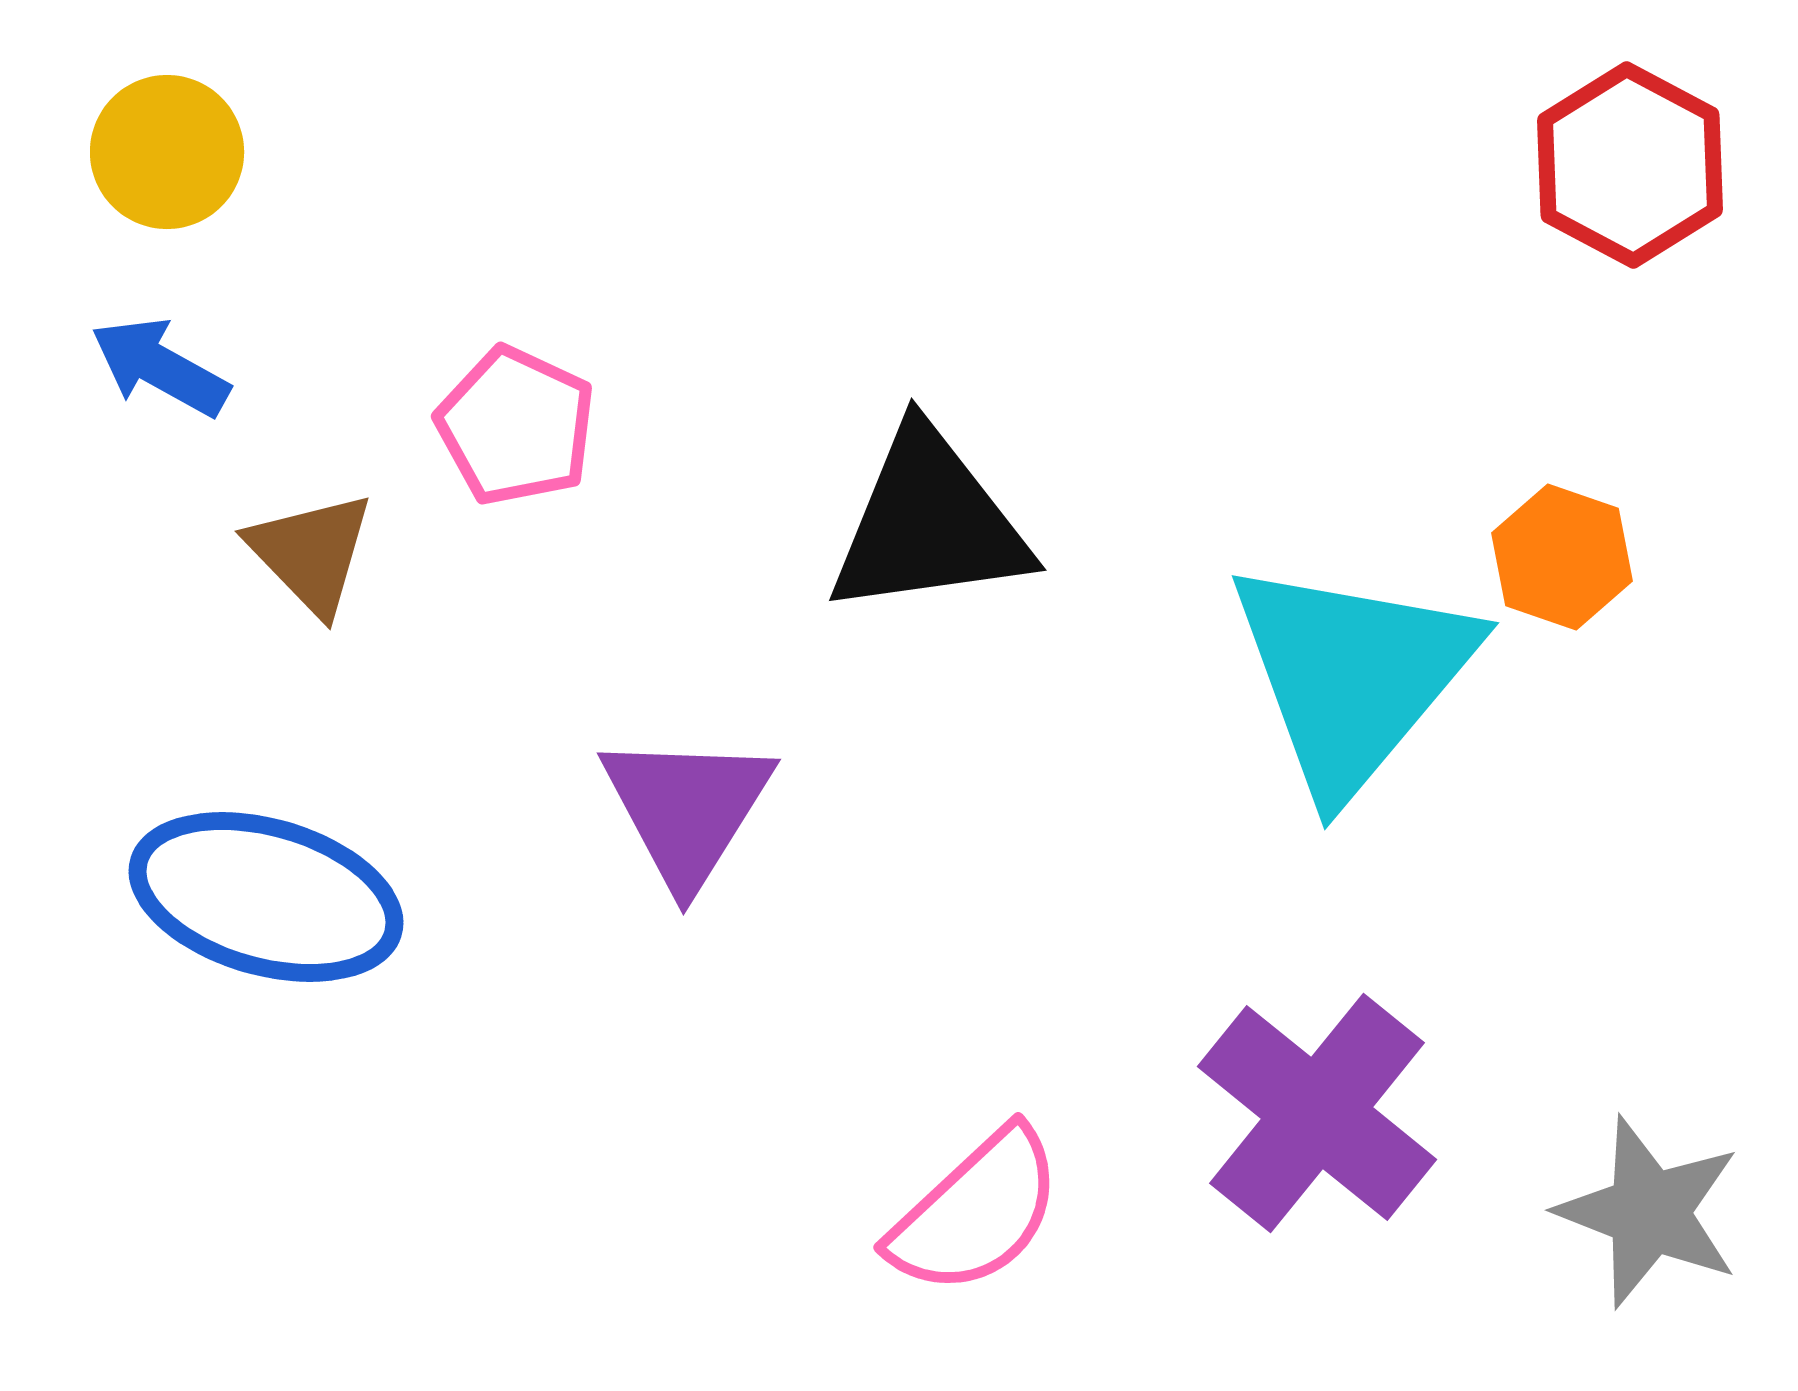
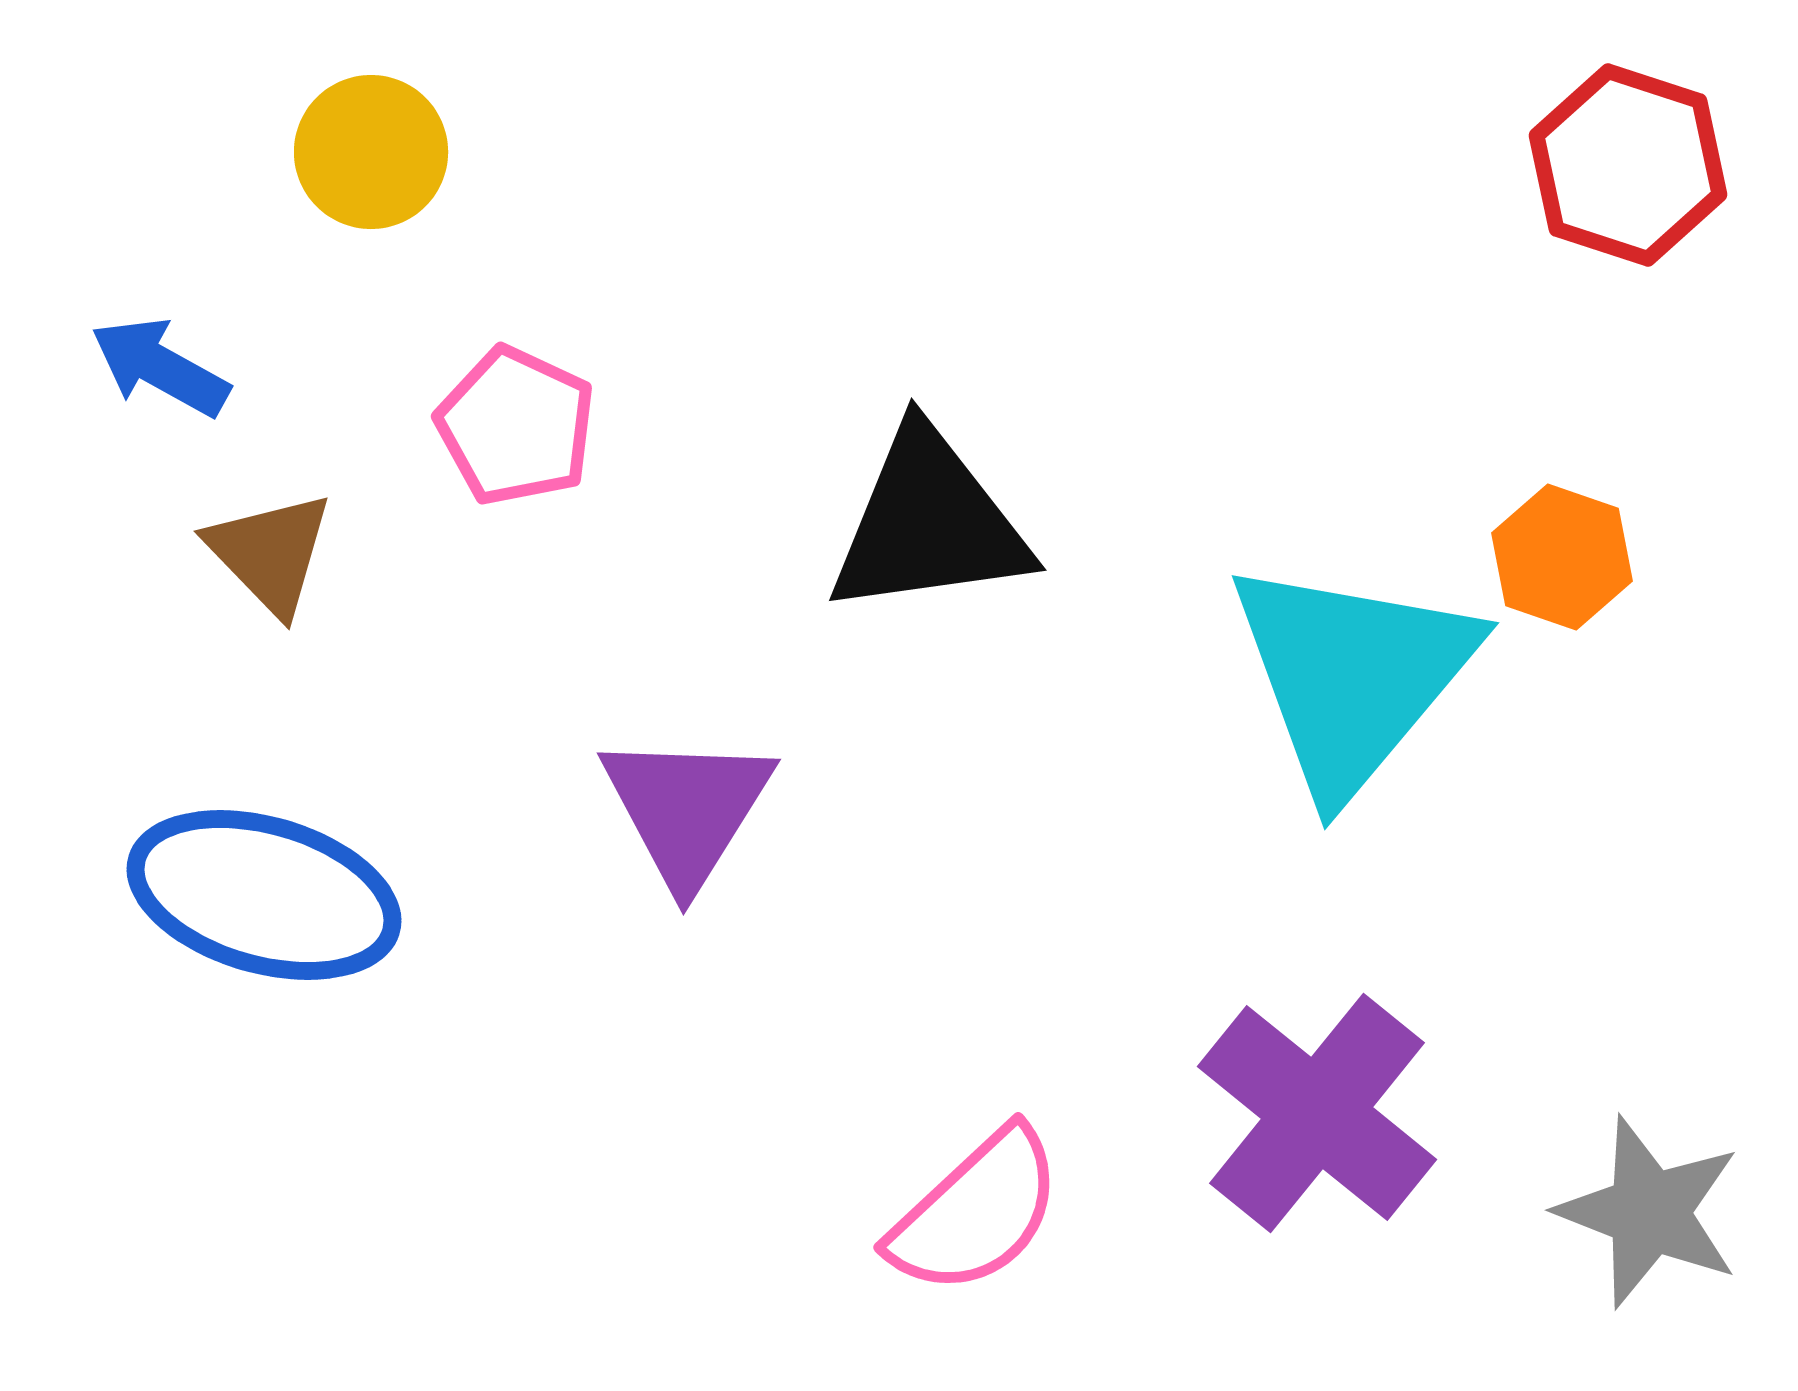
yellow circle: moved 204 px right
red hexagon: moved 2 px left; rotated 10 degrees counterclockwise
brown triangle: moved 41 px left
blue ellipse: moved 2 px left, 2 px up
